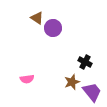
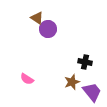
purple circle: moved 5 px left, 1 px down
black cross: rotated 16 degrees counterclockwise
pink semicircle: rotated 40 degrees clockwise
